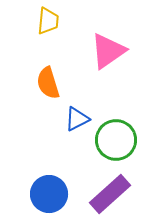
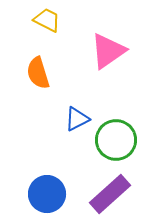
yellow trapezoid: moved 1 px left, 1 px up; rotated 68 degrees counterclockwise
orange semicircle: moved 10 px left, 10 px up
blue circle: moved 2 px left
